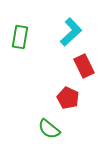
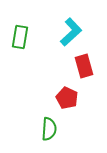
red rectangle: rotated 10 degrees clockwise
red pentagon: moved 1 px left
green semicircle: rotated 125 degrees counterclockwise
